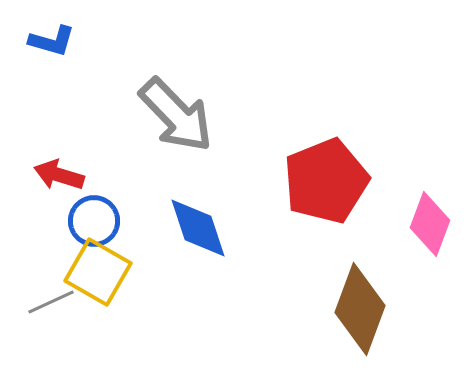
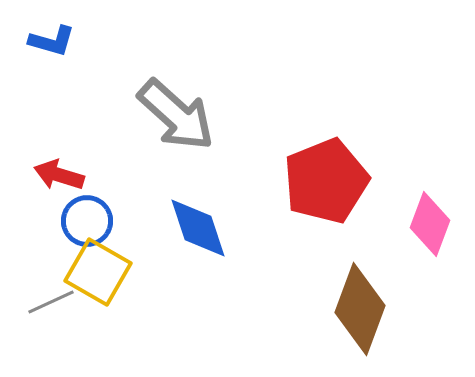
gray arrow: rotated 4 degrees counterclockwise
blue circle: moved 7 px left
